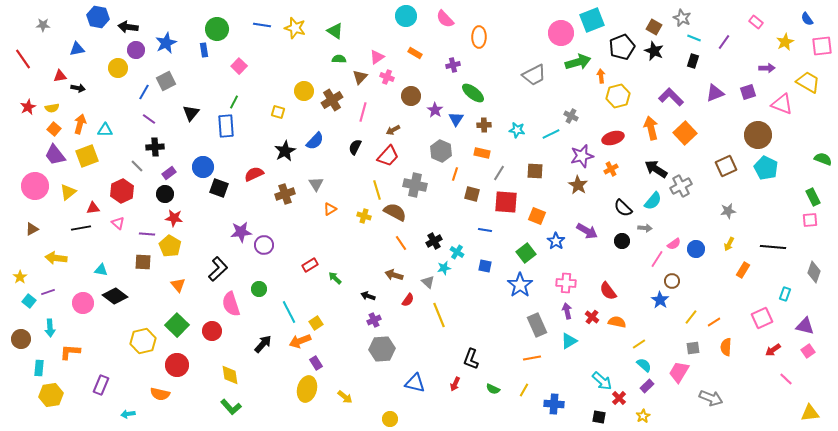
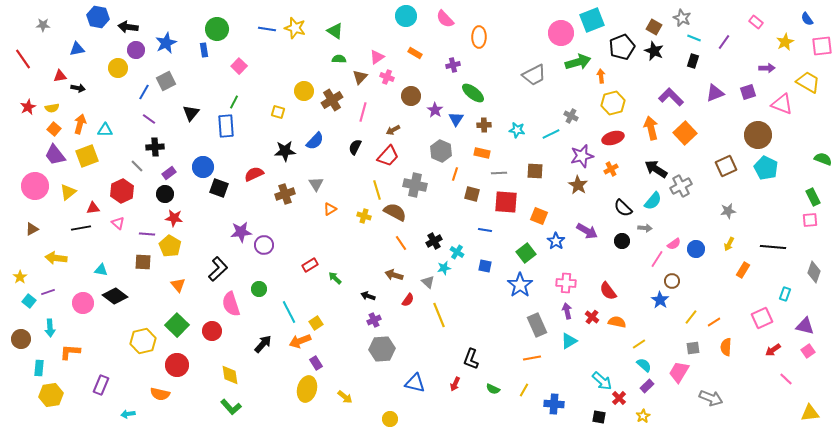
blue line at (262, 25): moved 5 px right, 4 px down
yellow hexagon at (618, 96): moved 5 px left, 7 px down
black star at (285, 151): rotated 25 degrees clockwise
gray line at (499, 173): rotated 56 degrees clockwise
orange square at (537, 216): moved 2 px right
